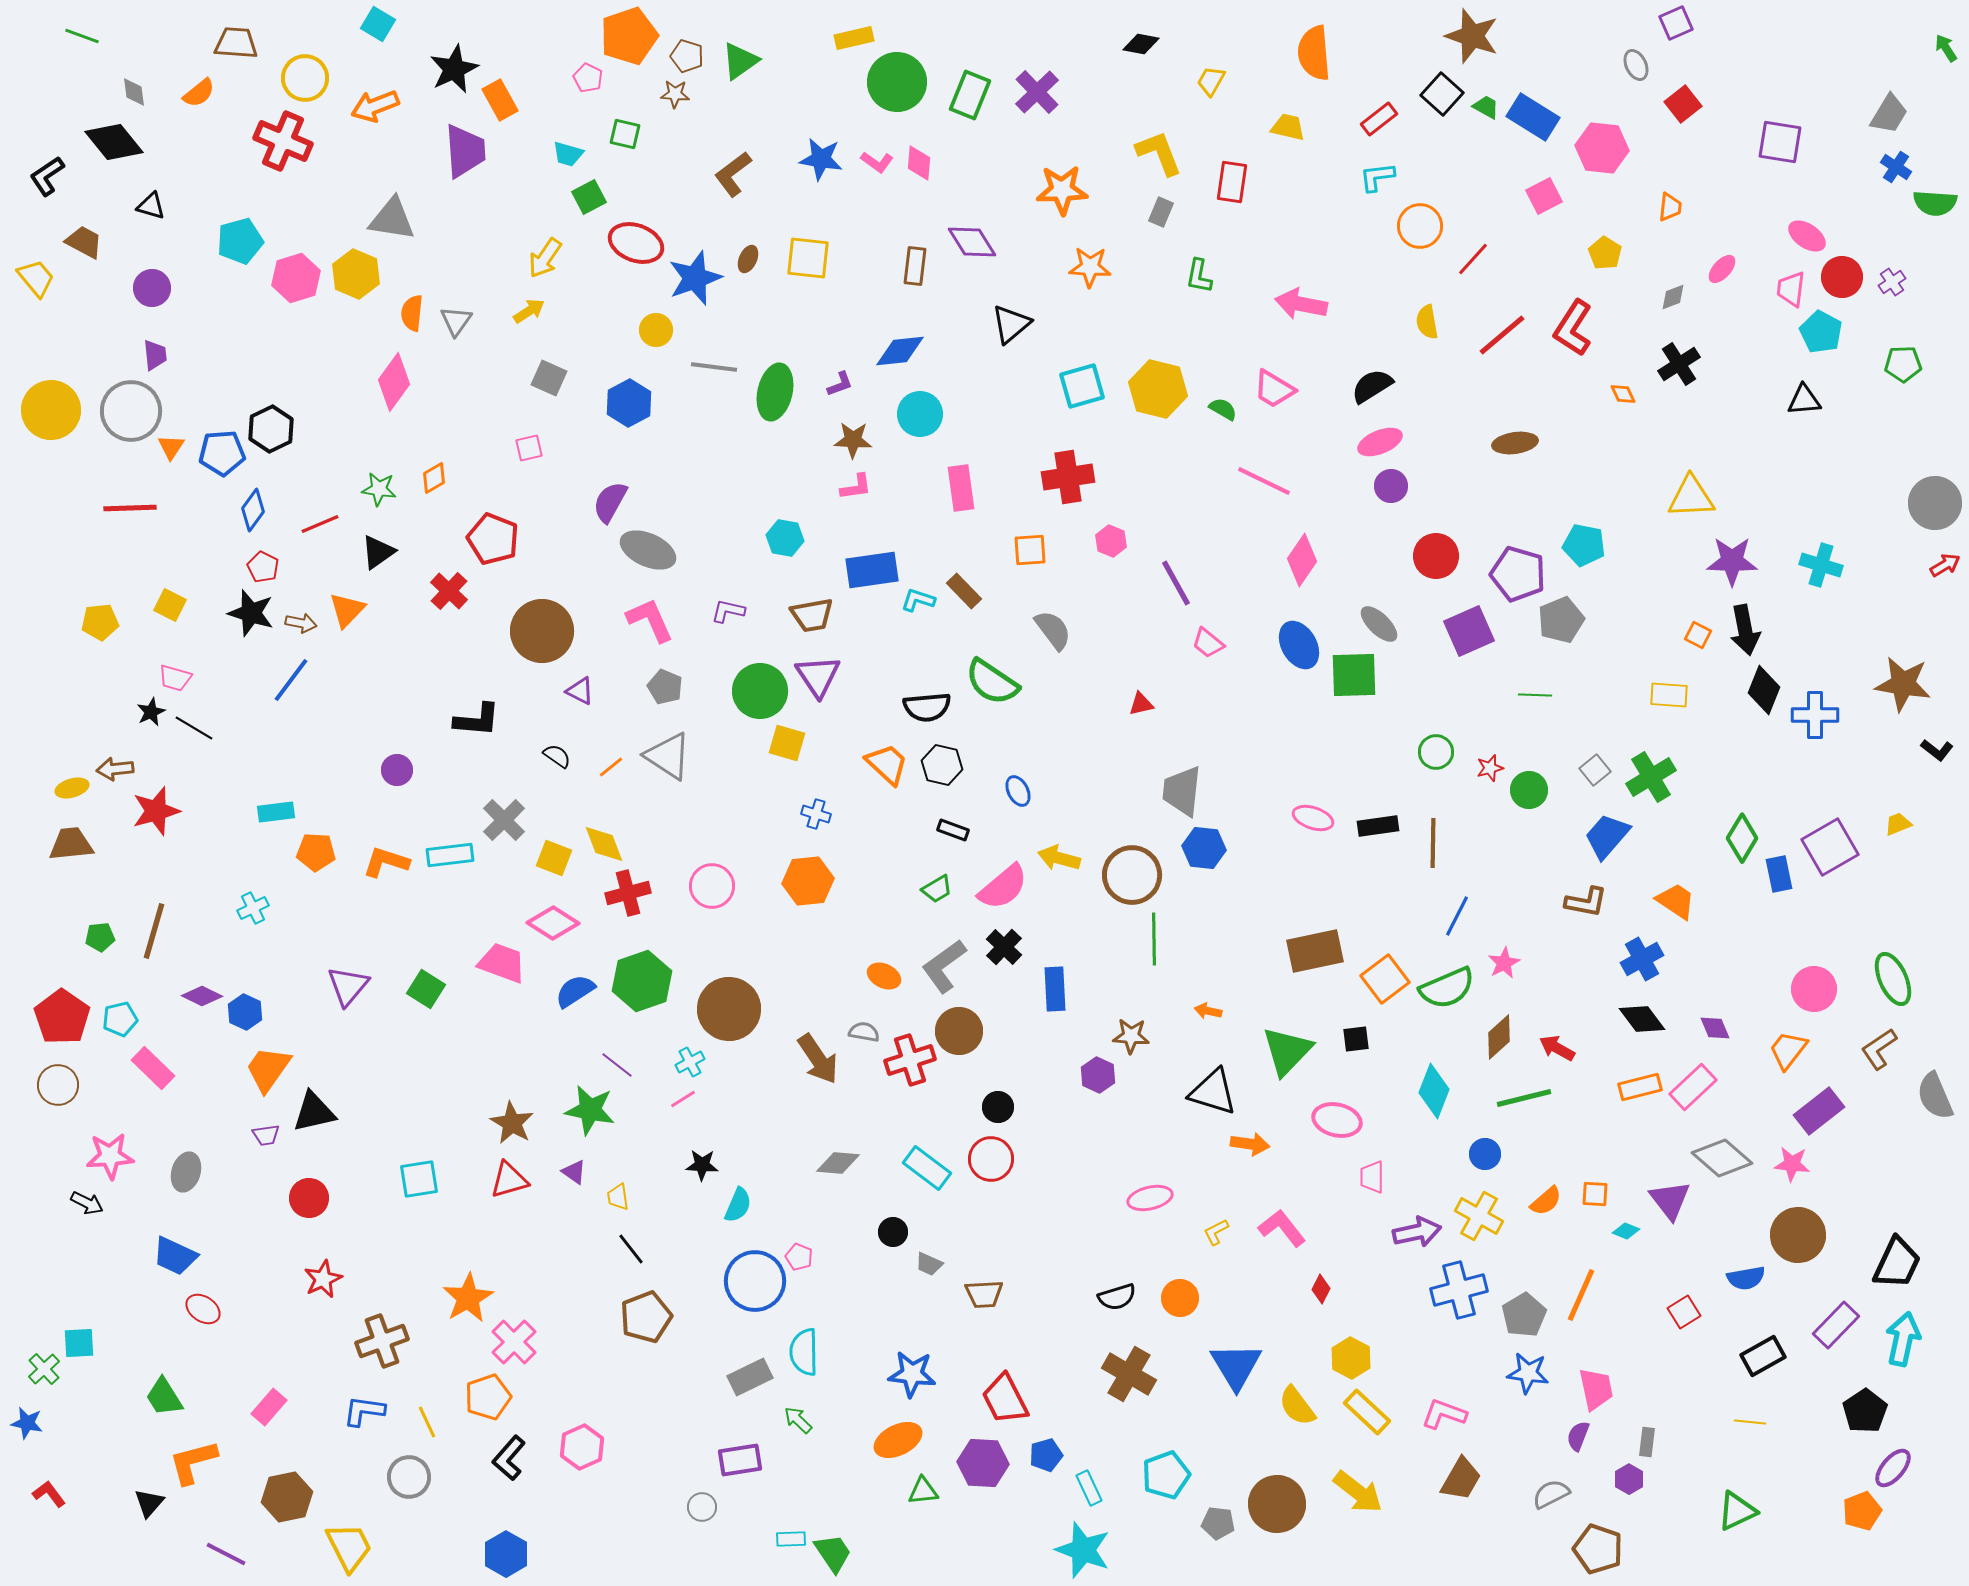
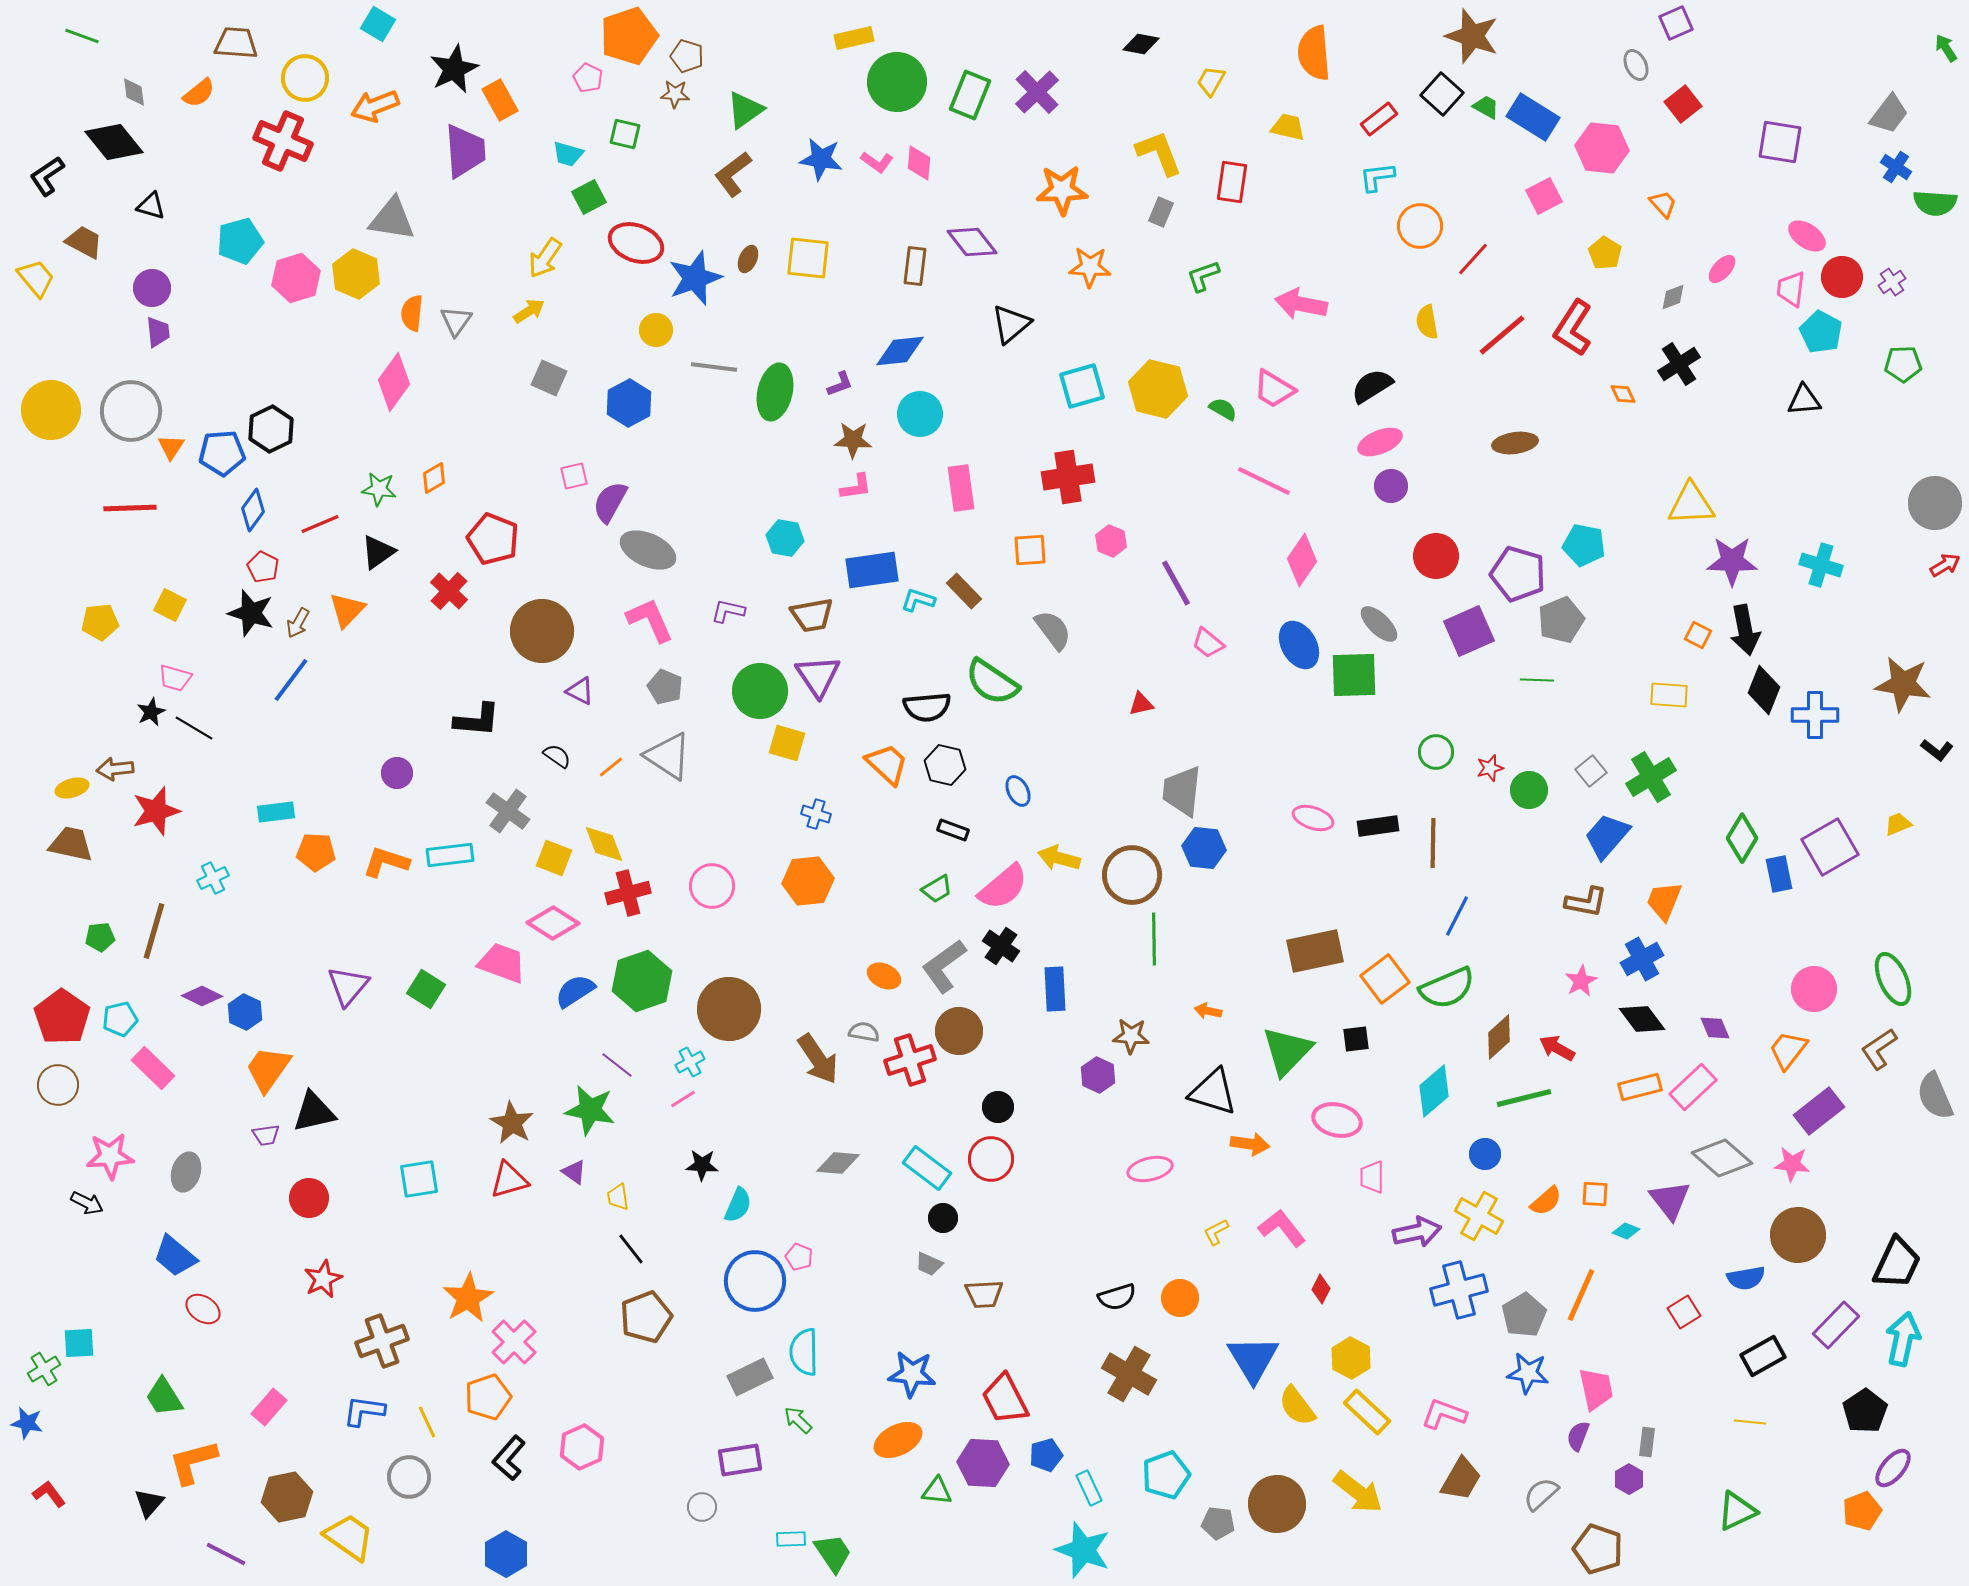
green triangle at (740, 61): moved 5 px right, 49 px down
gray trapezoid at (1889, 114): rotated 6 degrees clockwise
orange trapezoid at (1670, 207): moved 7 px left, 3 px up; rotated 48 degrees counterclockwise
purple diamond at (972, 242): rotated 6 degrees counterclockwise
green L-shape at (1199, 276): moved 4 px right; rotated 60 degrees clockwise
purple trapezoid at (155, 355): moved 3 px right, 23 px up
pink square at (529, 448): moved 45 px right, 28 px down
yellow triangle at (1691, 497): moved 7 px down
brown arrow at (301, 623): moved 3 px left; rotated 108 degrees clockwise
green line at (1535, 695): moved 2 px right, 15 px up
black hexagon at (942, 765): moved 3 px right
purple circle at (397, 770): moved 3 px down
gray square at (1595, 770): moved 4 px left, 1 px down
gray cross at (504, 820): moved 4 px right, 9 px up; rotated 9 degrees counterclockwise
brown trapezoid at (71, 844): rotated 18 degrees clockwise
orange trapezoid at (1676, 901): moved 12 px left; rotated 102 degrees counterclockwise
cyan cross at (253, 908): moved 40 px left, 30 px up
black cross at (1004, 947): moved 3 px left, 1 px up; rotated 9 degrees counterclockwise
pink star at (1504, 963): moved 77 px right, 18 px down
cyan diamond at (1434, 1091): rotated 28 degrees clockwise
pink ellipse at (1150, 1198): moved 29 px up
black circle at (893, 1232): moved 50 px right, 14 px up
blue trapezoid at (175, 1256): rotated 15 degrees clockwise
blue triangle at (1236, 1366): moved 17 px right, 7 px up
green cross at (44, 1369): rotated 12 degrees clockwise
green triangle at (923, 1491): moved 14 px right; rotated 12 degrees clockwise
gray semicircle at (1551, 1494): moved 10 px left; rotated 15 degrees counterclockwise
yellow trapezoid at (349, 1547): moved 10 px up; rotated 28 degrees counterclockwise
